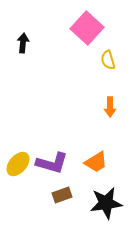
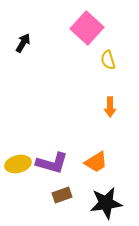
black arrow: rotated 24 degrees clockwise
yellow ellipse: rotated 35 degrees clockwise
